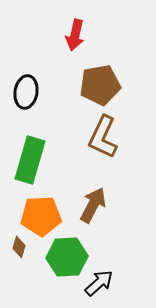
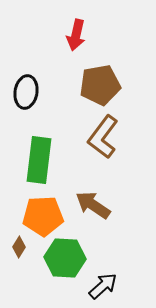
red arrow: moved 1 px right
brown L-shape: rotated 12 degrees clockwise
green rectangle: moved 9 px right; rotated 9 degrees counterclockwise
brown arrow: rotated 84 degrees counterclockwise
orange pentagon: moved 2 px right
brown diamond: rotated 15 degrees clockwise
green hexagon: moved 2 px left, 1 px down; rotated 6 degrees clockwise
black arrow: moved 4 px right, 3 px down
